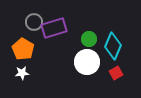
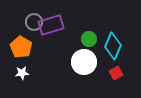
purple rectangle: moved 3 px left, 3 px up
orange pentagon: moved 2 px left, 2 px up
white circle: moved 3 px left
